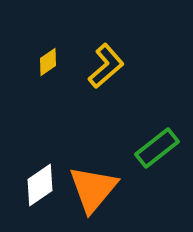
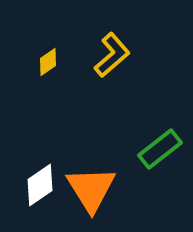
yellow L-shape: moved 6 px right, 11 px up
green rectangle: moved 3 px right, 1 px down
orange triangle: moved 2 px left; rotated 12 degrees counterclockwise
